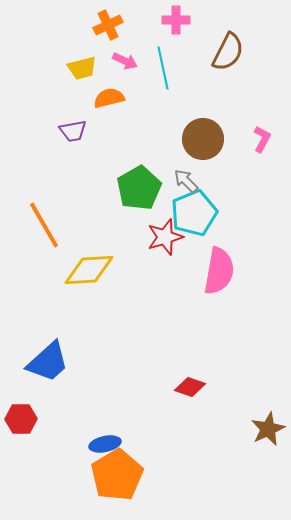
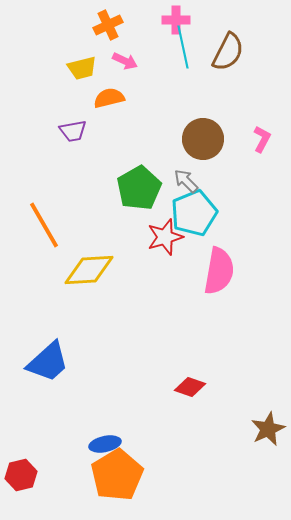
cyan line: moved 20 px right, 21 px up
red hexagon: moved 56 px down; rotated 12 degrees counterclockwise
